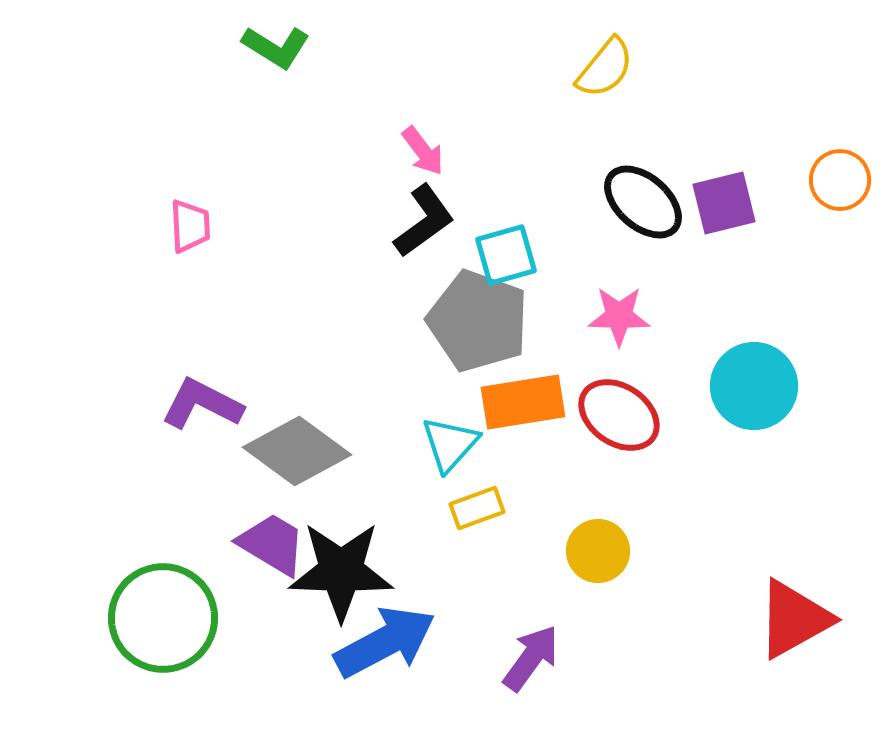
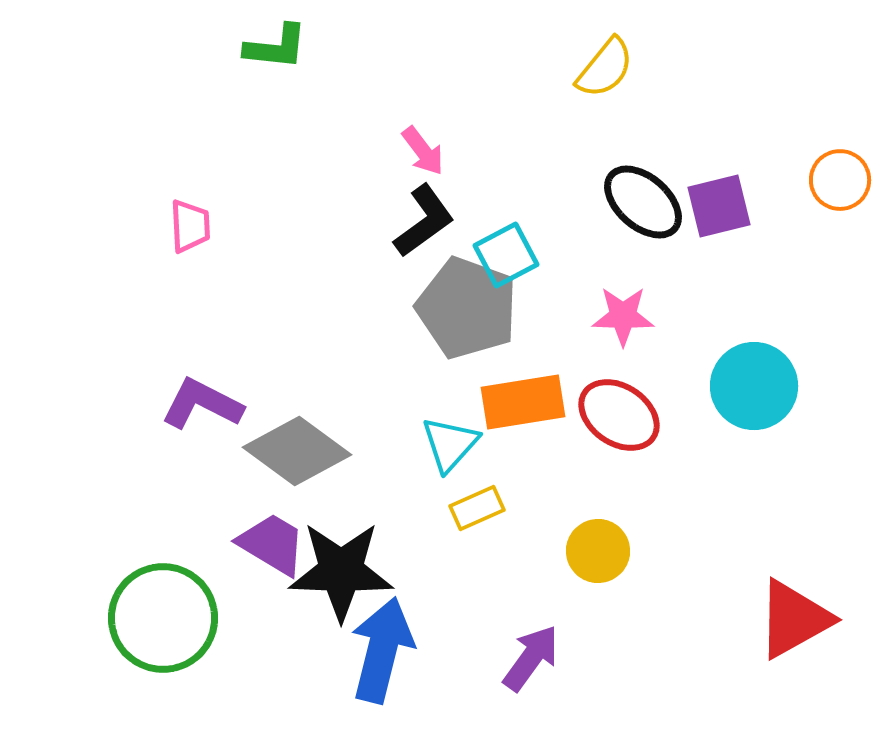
green L-shape: rotated 26 degrees counterclockwise
purple square: moved 5 px left, 3 px down
cyan square: rotated 12 degrees counterclockwise
pink star: moved 4 px right
gray pentagon: moved 11 px left, 13 px up
yellow rectangle: rotated 4 degrees counterclockwise
blue arrow: moved 3 px left, 8 px down; rotated 48 degrees counterclockwise
